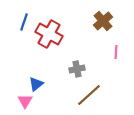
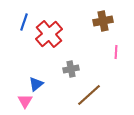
brown cross: rotated 30 degrees clockwise
red cross: rotated 20 degrees clockwise
gray cross: moved 6 px left
